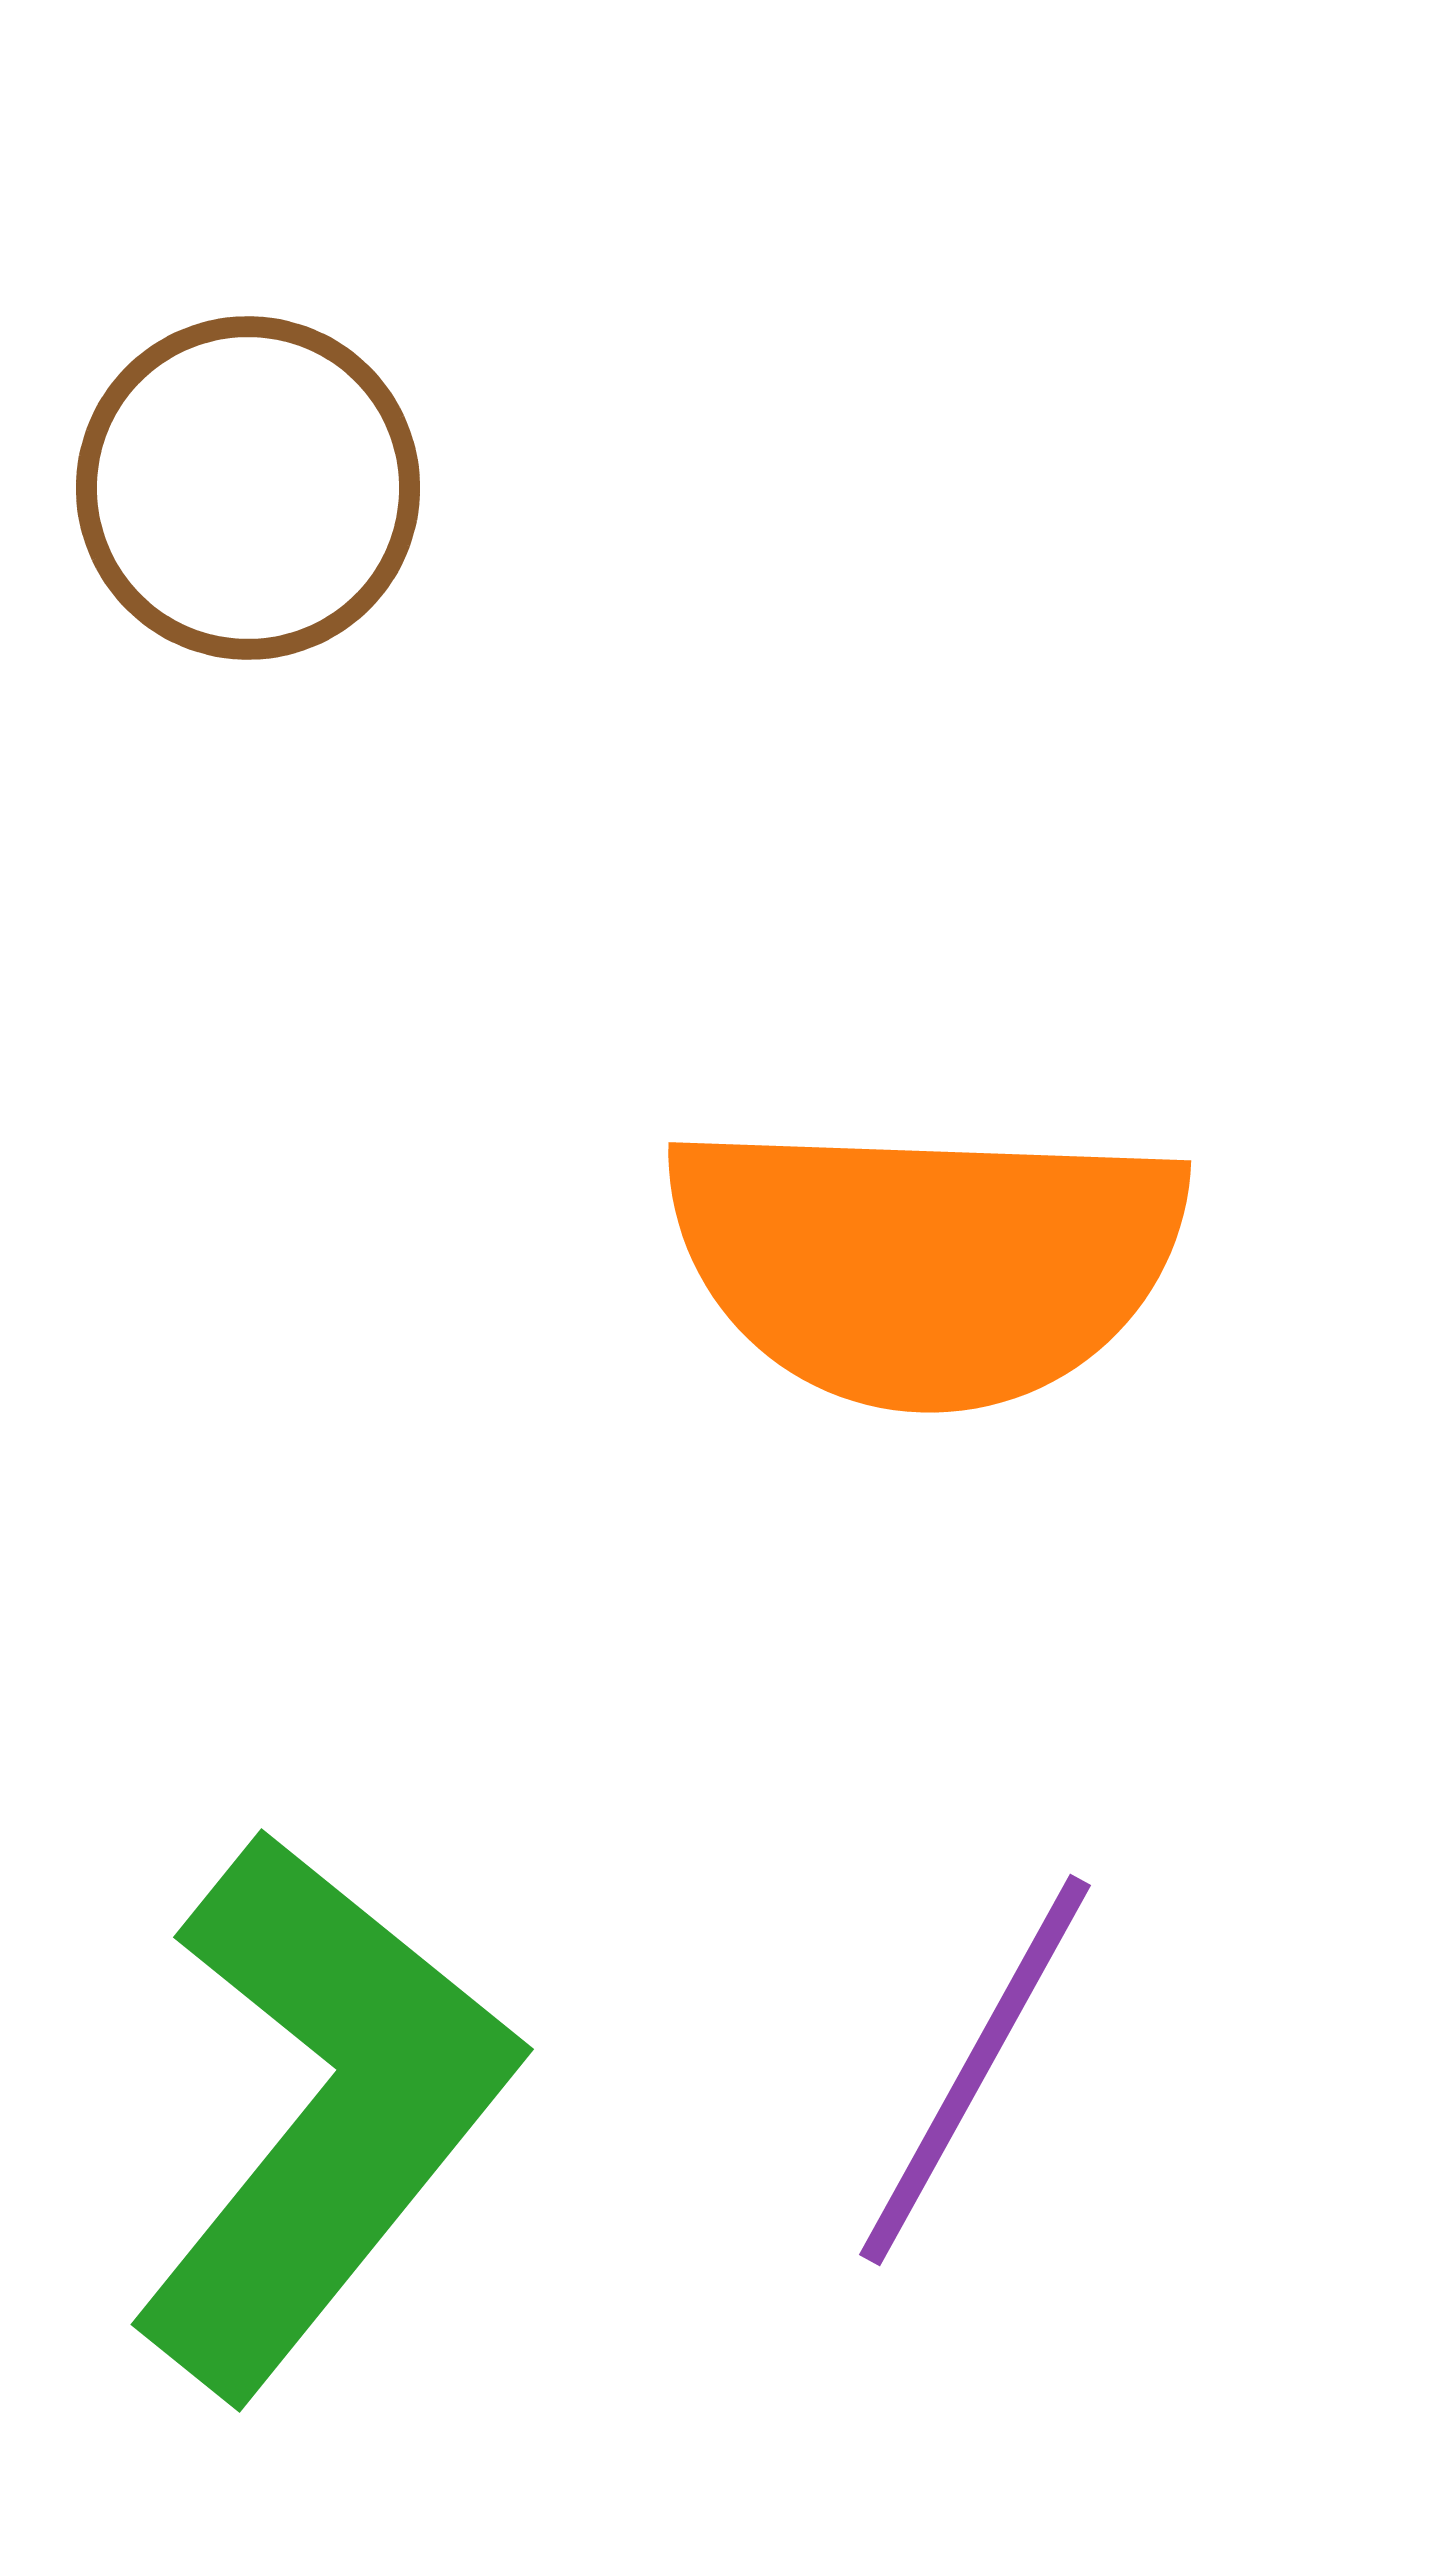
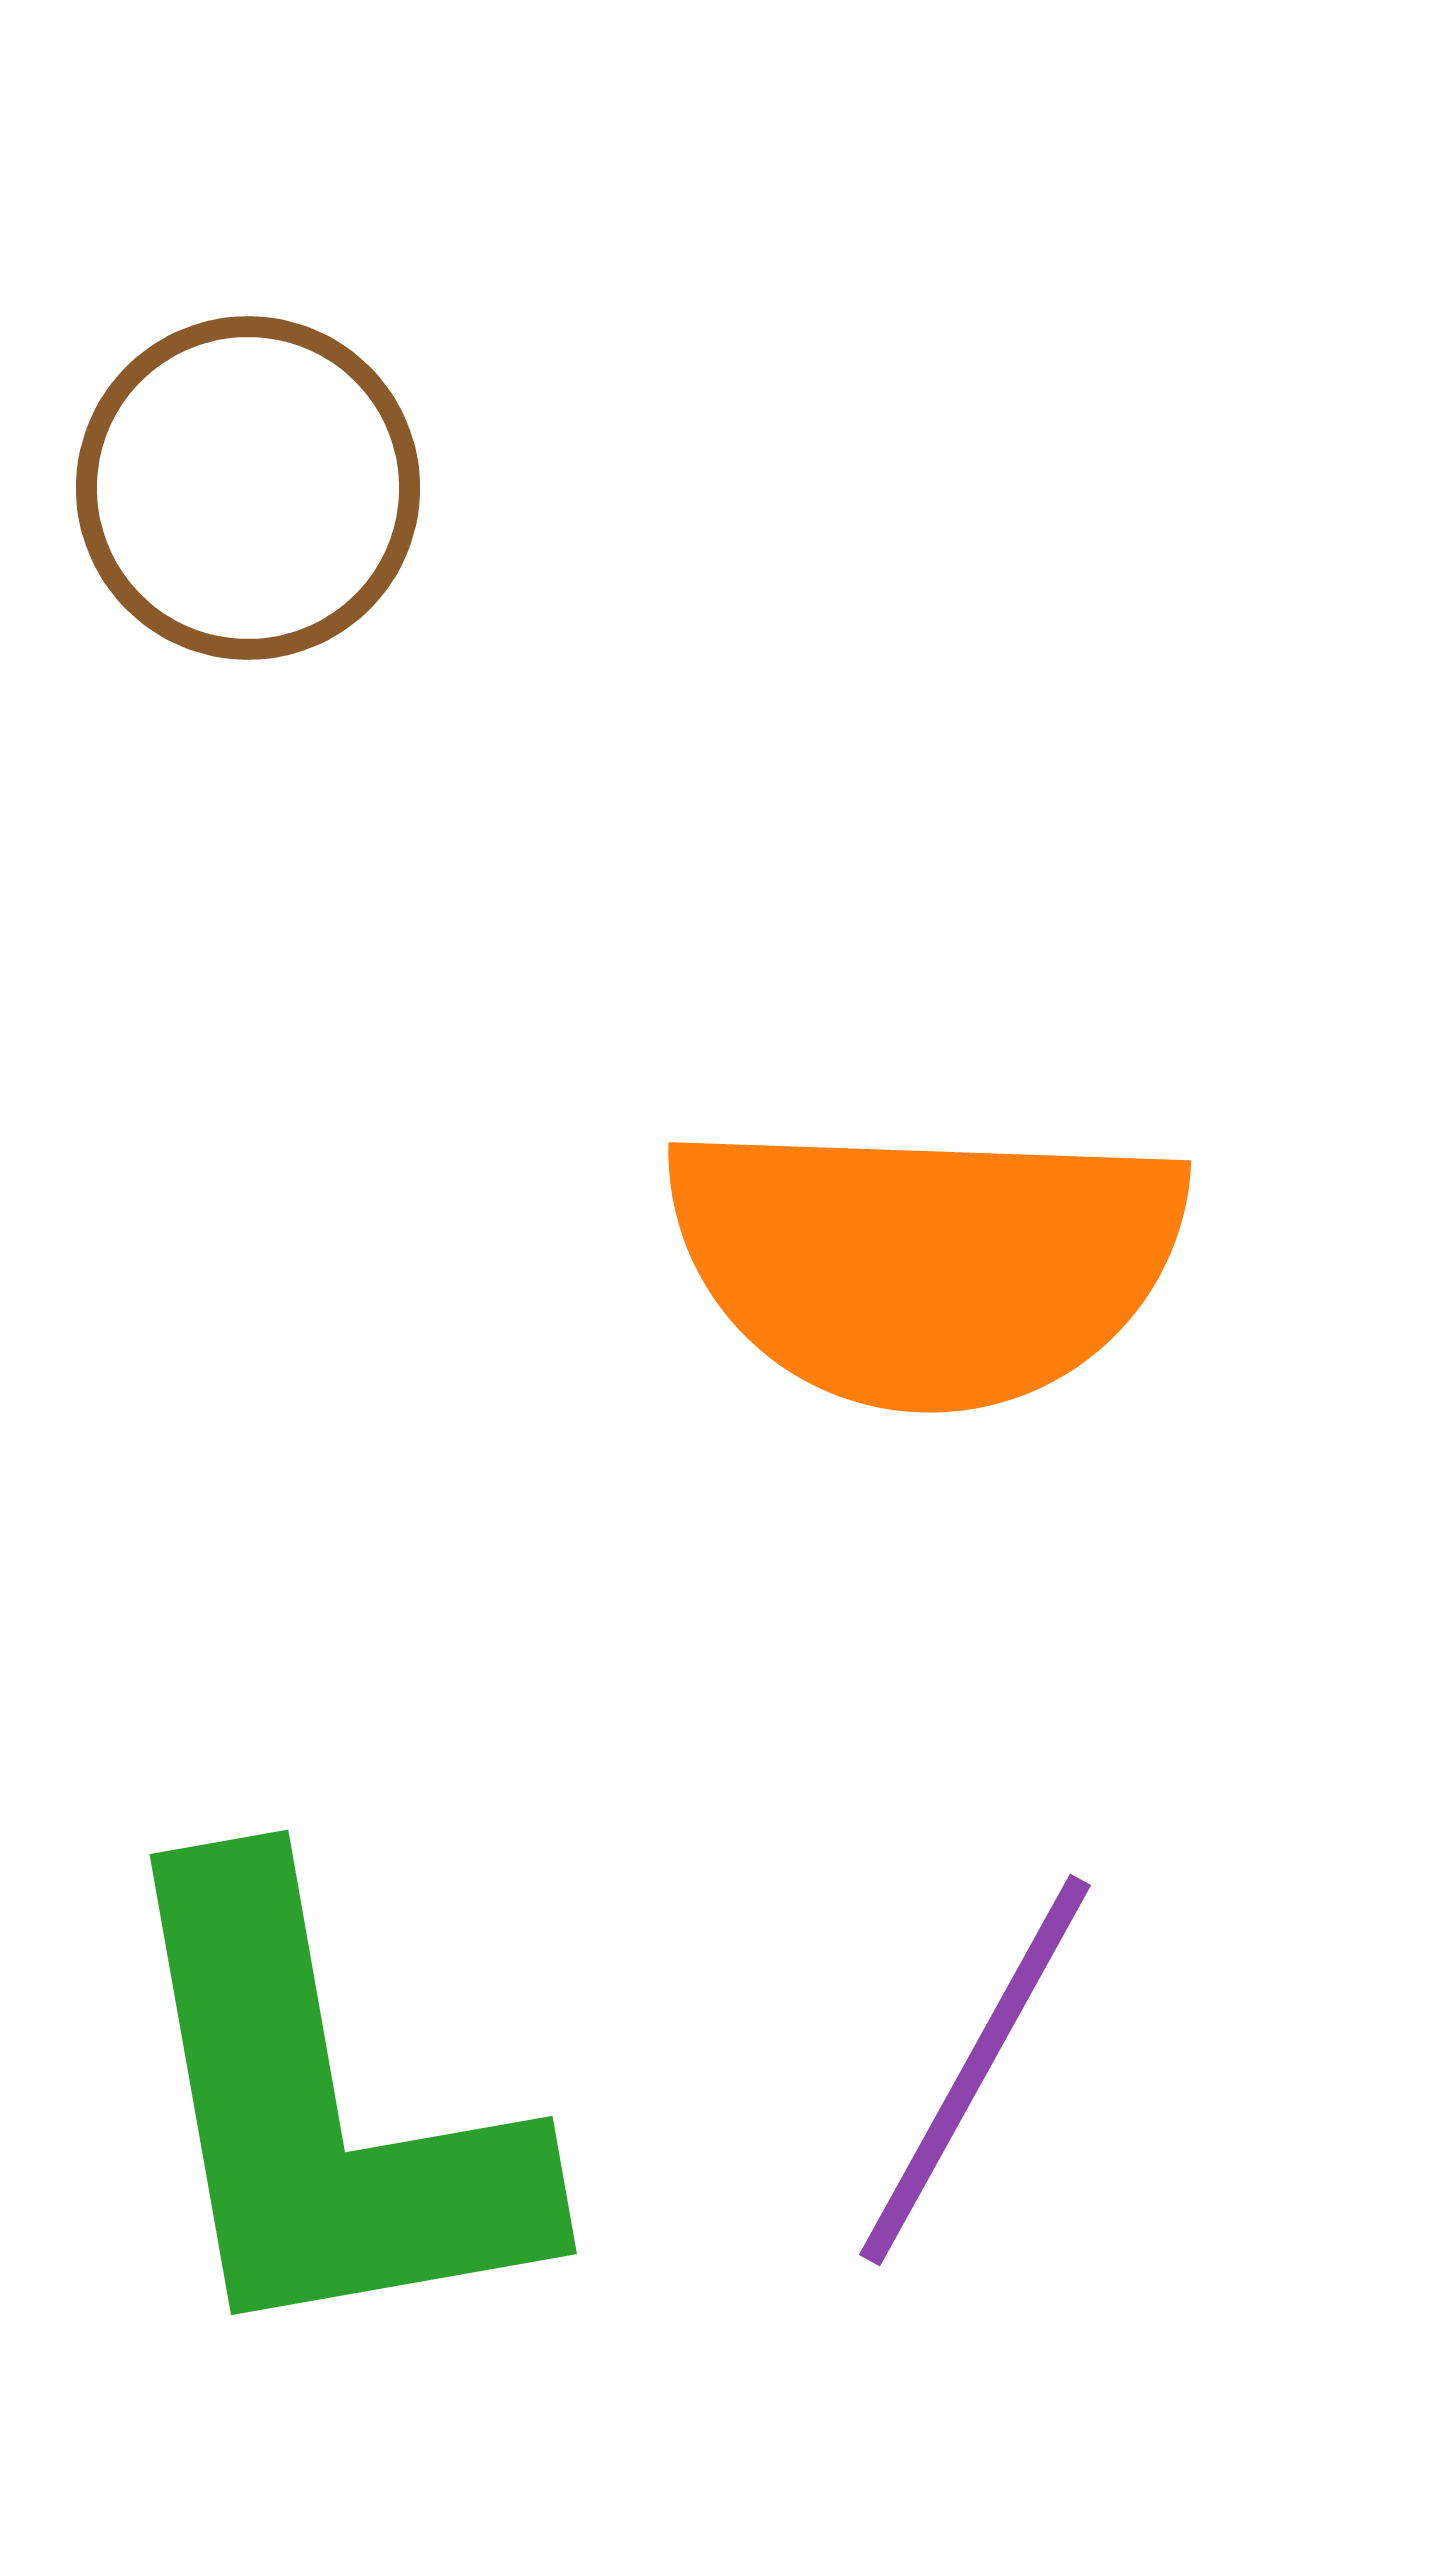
green L-shape: rotated 131 degrees clockwise
